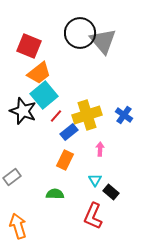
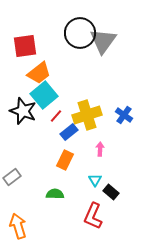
gray triangle: rotated 16 degrees clockwise
red square: moved 4 px left; rotated 30 degrees counterclockwise
